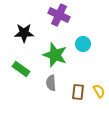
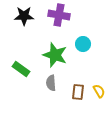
purple cross: rotated 15 degrees counterclockwise
black star: moved 17 px up
